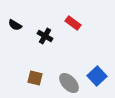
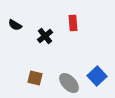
red rectangle: rotated 49 degrees clockwise
black cross: rotated 21 degrees clockwise
